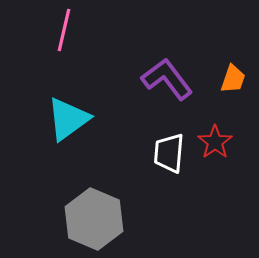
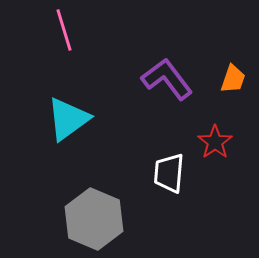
pink line: rotated 30 degrees counterclockwise
white trapezoid: moved 20 px down
